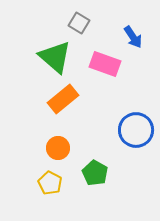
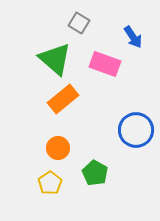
green triangle: moved 2 px down
yellow pentagon: rotated 10 degrees clockwise
